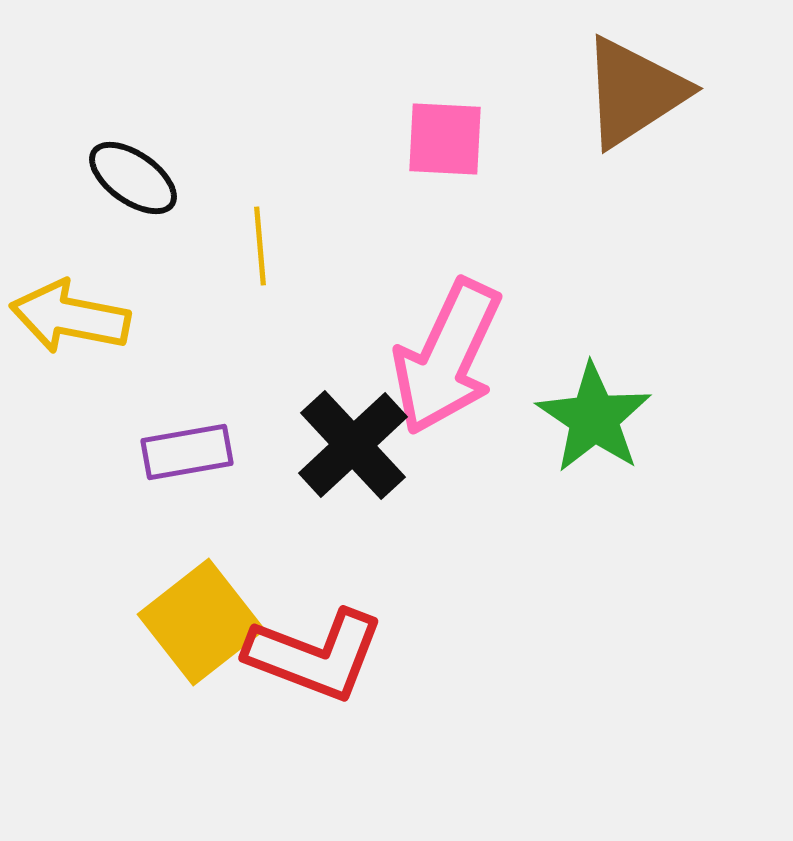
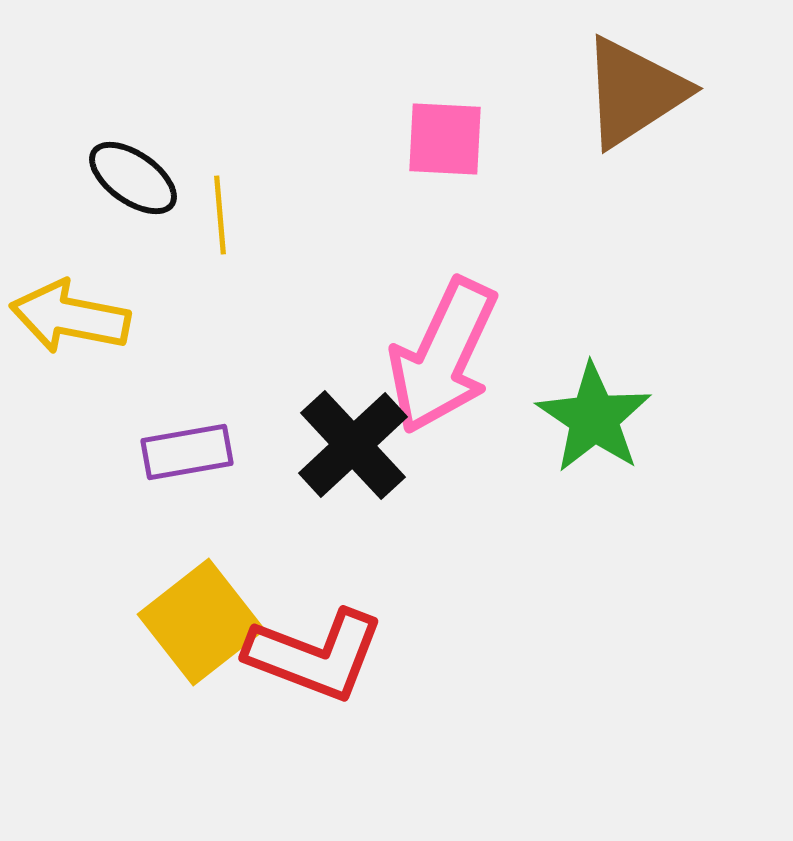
yellow line: moved 40 px left, 31 px up
pink arrow: moved 4 px left, 1 px up
